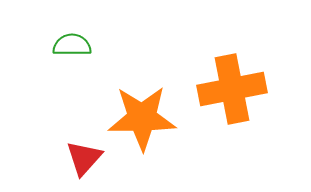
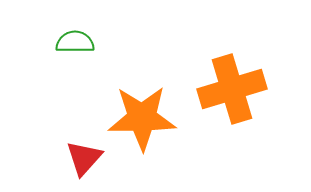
green semicircle: moved 3 px right, 3 px up
orange cross: rotated 6 degrees counterclockwise
